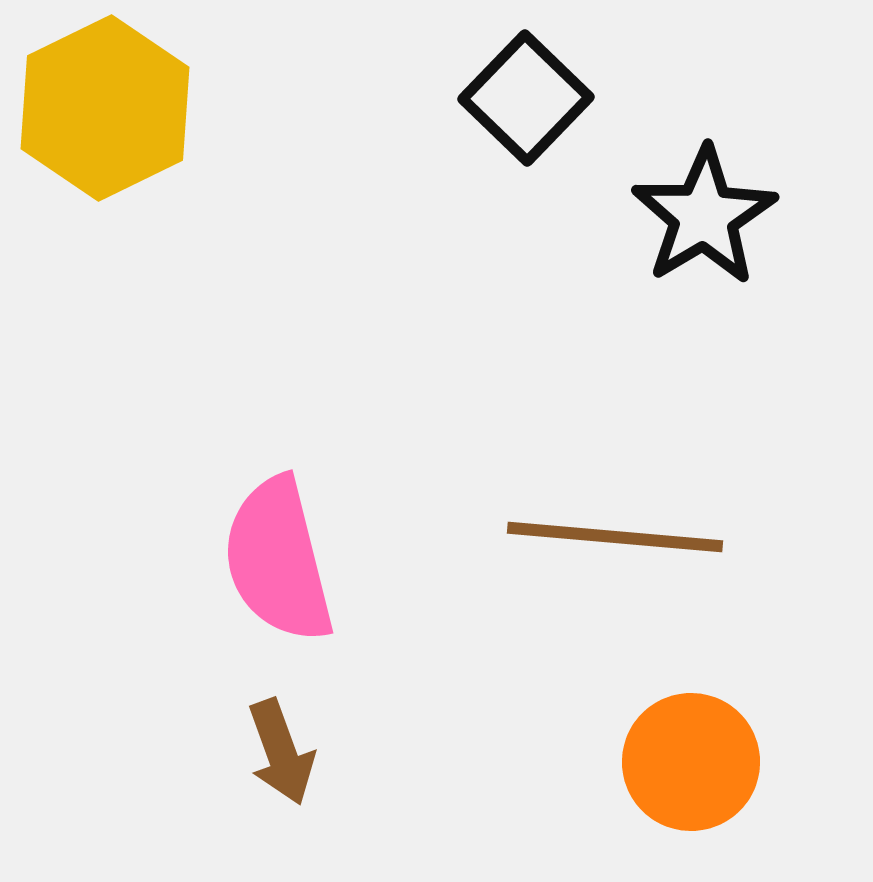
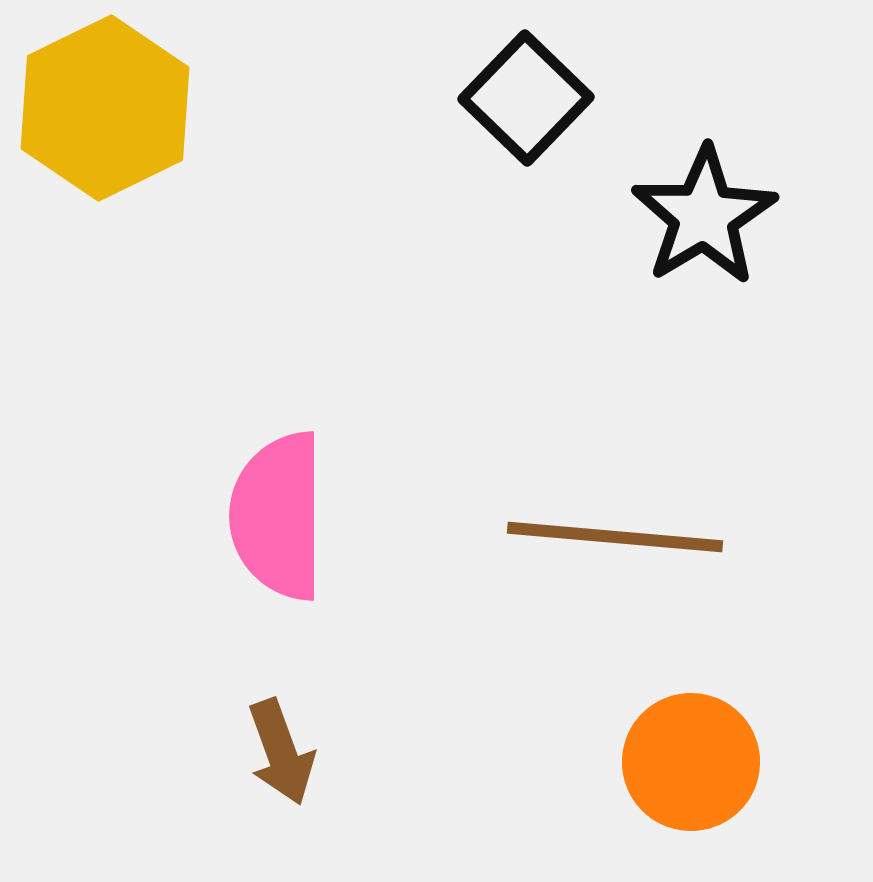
pink semicircle: moved 44 px up; rotated 14 degrees clockwise
